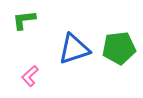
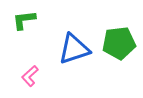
green pentagon: moved 5 px up
